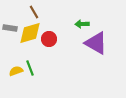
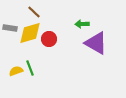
brown line: rotated 16 degrees counterclockwise
